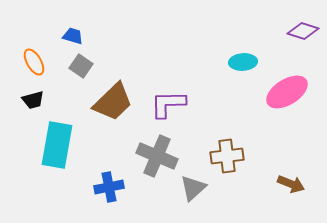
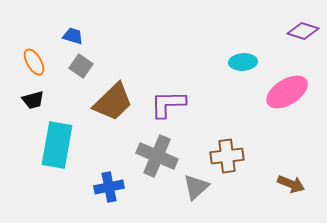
gray triangle: moved 3 px right, 1 px up
